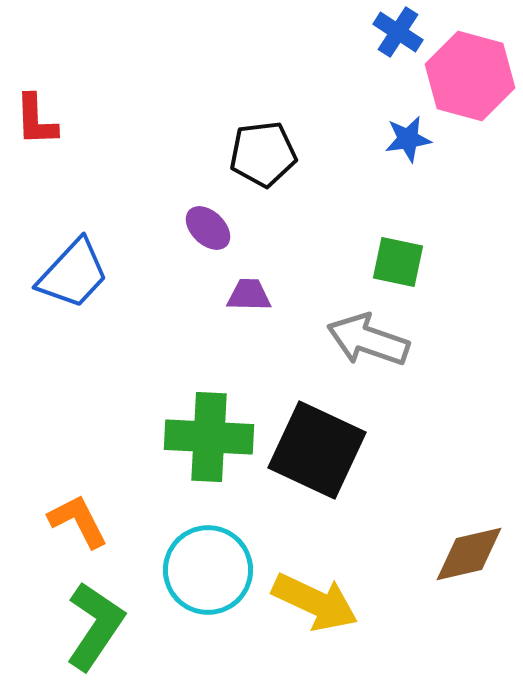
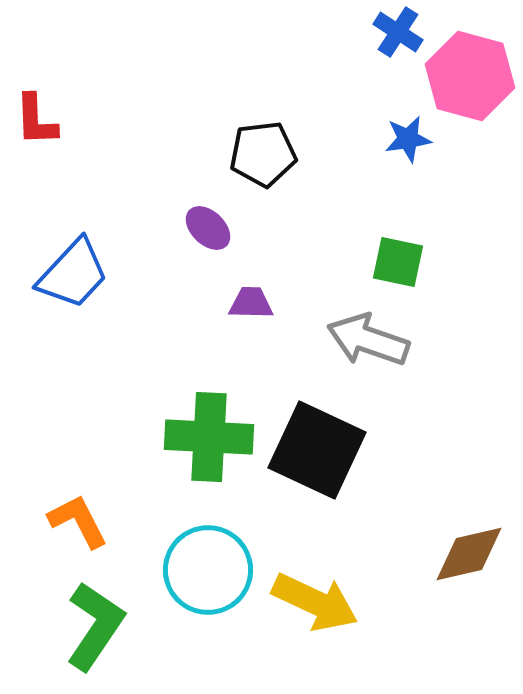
purple trapezoid: moved 2 px right, 8 px down
